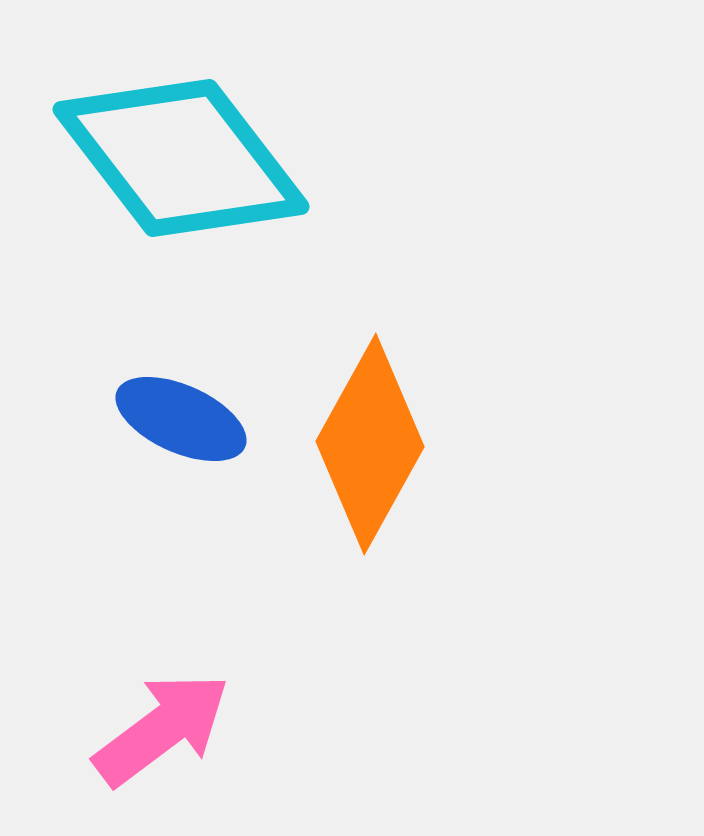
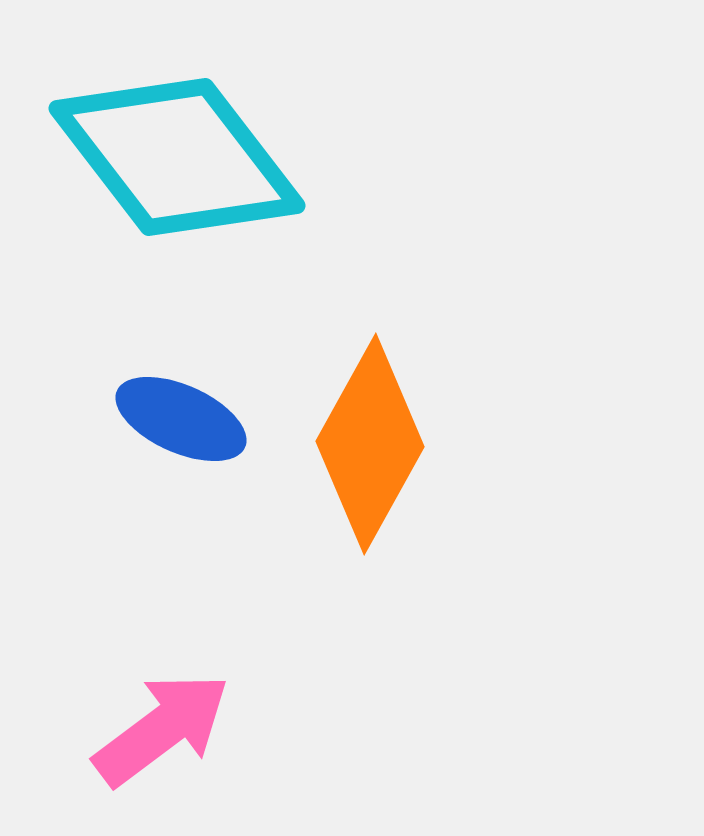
cyan diamond: moved 4 px left, 1 px up
